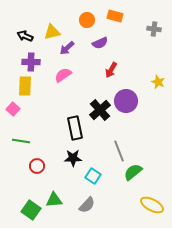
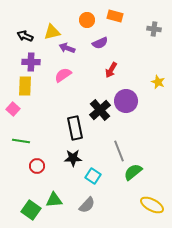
purple arrow: rotated 63 degrees clockwise
